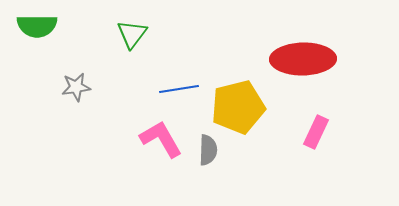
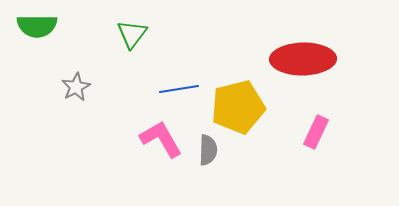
gray star: rotated 20 degrees counterclockwise
